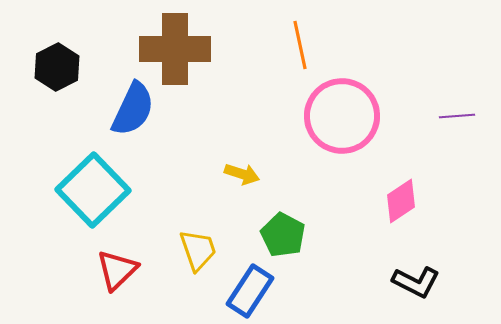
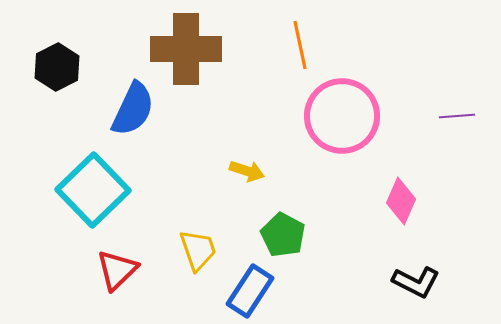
brown cross: moved 11 px right
yellow arrow: moved 5 px right, 3 px up
pink diamond: rotated 33 degrees counterclockwise
